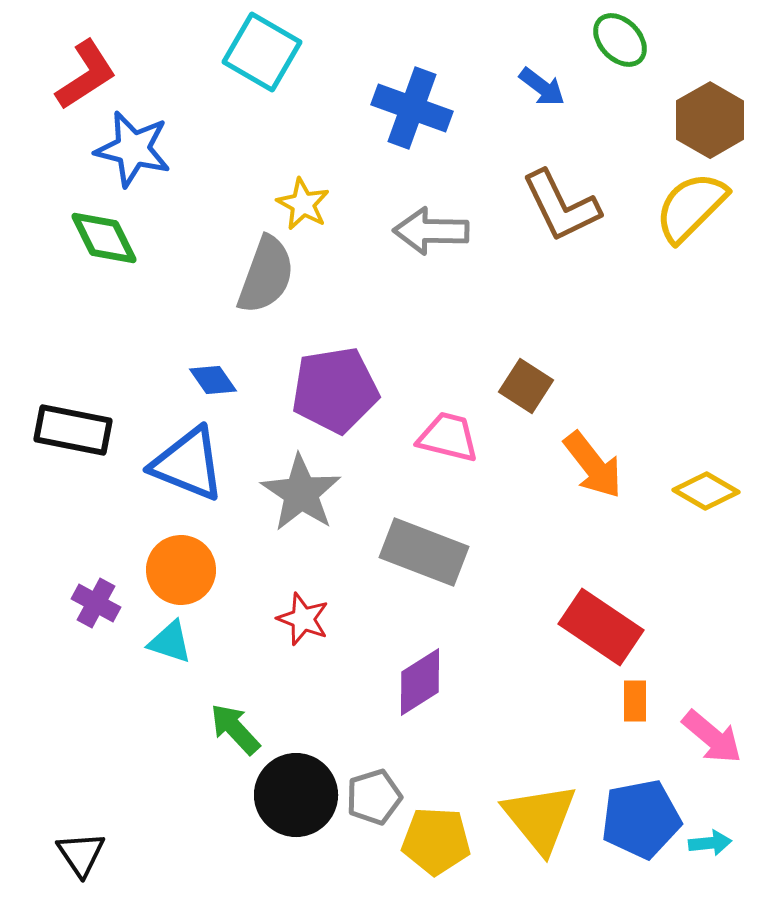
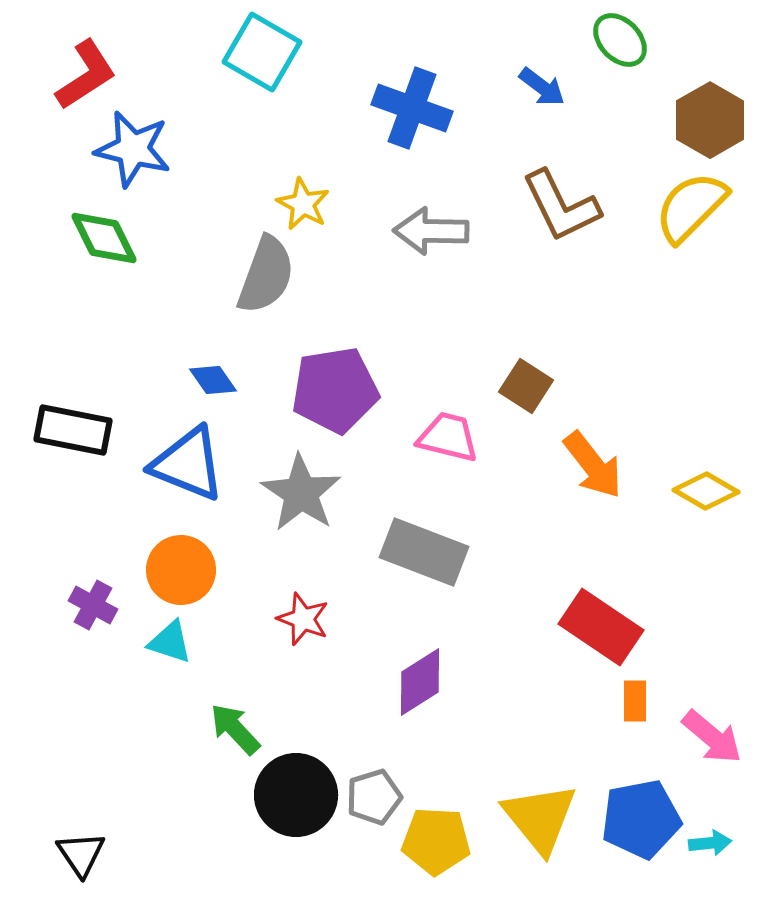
purple cross: moved 3 px left, 2 px down
